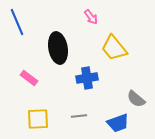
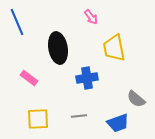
yellow trapezoid: rotated 28 degrees clockwise
